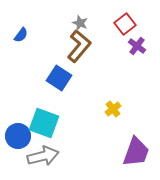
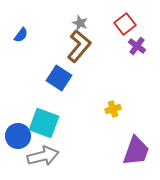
yellow cross: rotated 21 degrees clockwise
purple trapezoid: moved 1 px up
